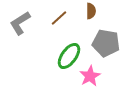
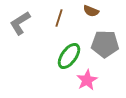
brown semicircle: rotated 112 degrees clockwise
brown line: rotated 30 degrees counterclockwise
gray pentagon: moved 1 px left, 1 px down; rotated 8 degrees counterclockwise
pink star: moved 3 px left, 4 px down
